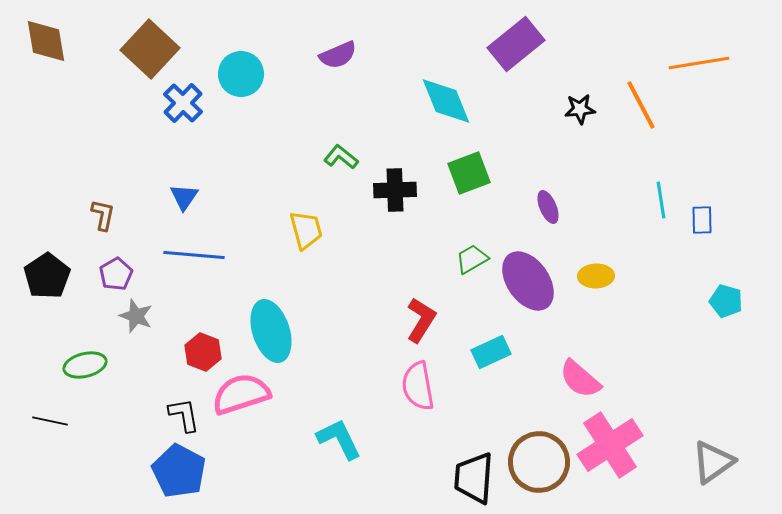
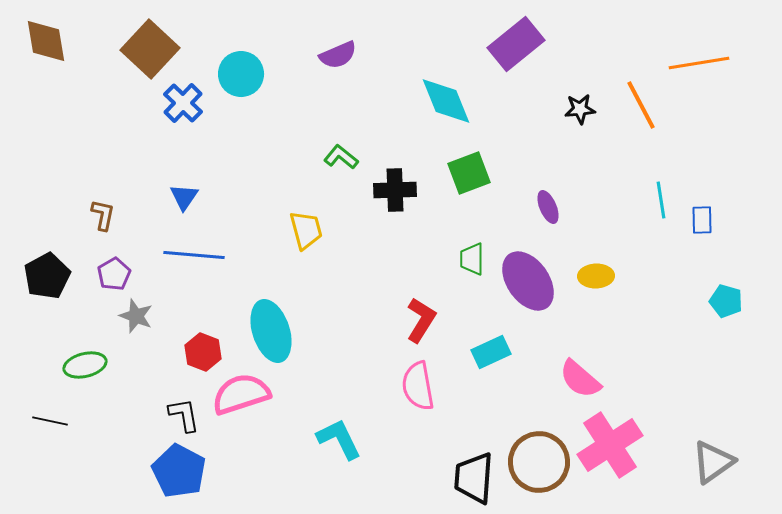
green trapezoid at (472, 259): rotated 60 degrees counterclockwise
purple pentagon at (116, 274): moved 2 px left
black pentagon at (47, 276): rotated 6 degrees clockwise
